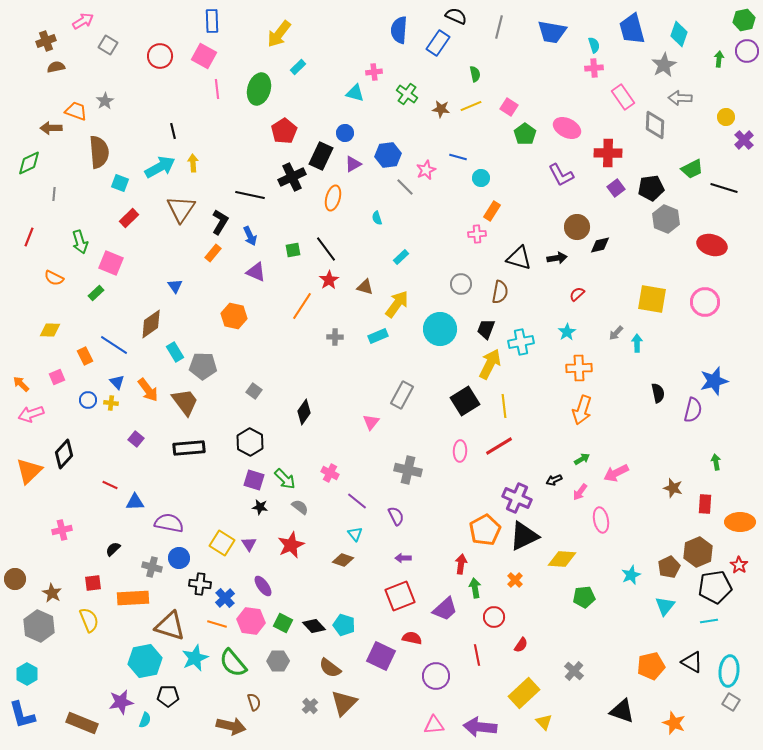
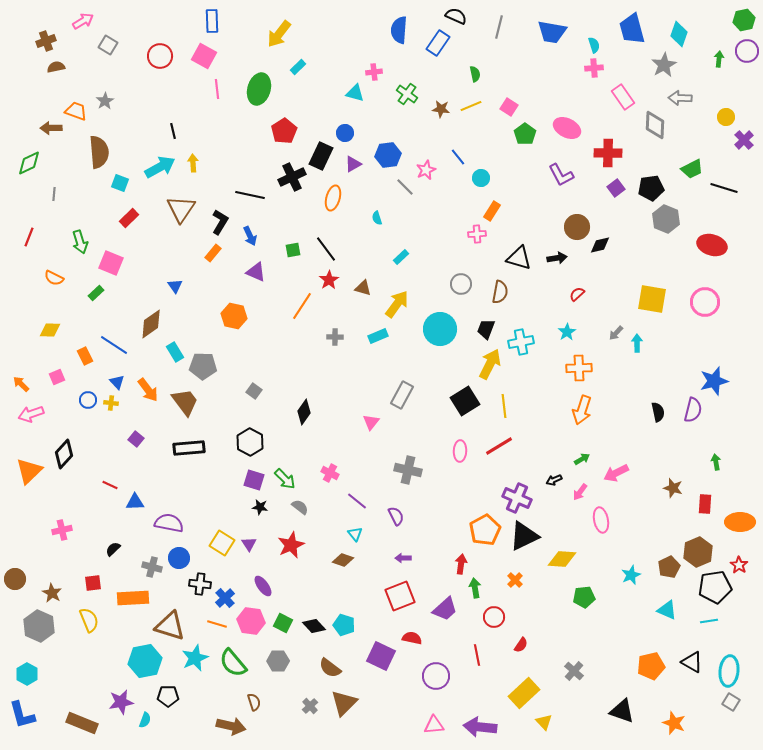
blue line at (458, 157): rotated 36 degrees clockwise
brown triangle at (365, 287): moved 2 px left, 1 px down
black semicircle at (658, 393): moved 19 px down
cyan triangle at (665, 606): moved 2 px right, 4 px down; rotated 45 degrees counterclockwise
